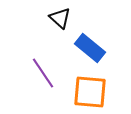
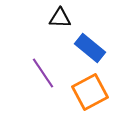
black triangle: rotated 40 degrees counterclockwise
orange square: rotated 33 degrees counterclockwise
